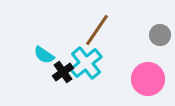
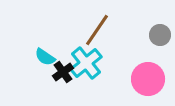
cyan semicircle: moved 1 px right, 2 px down
